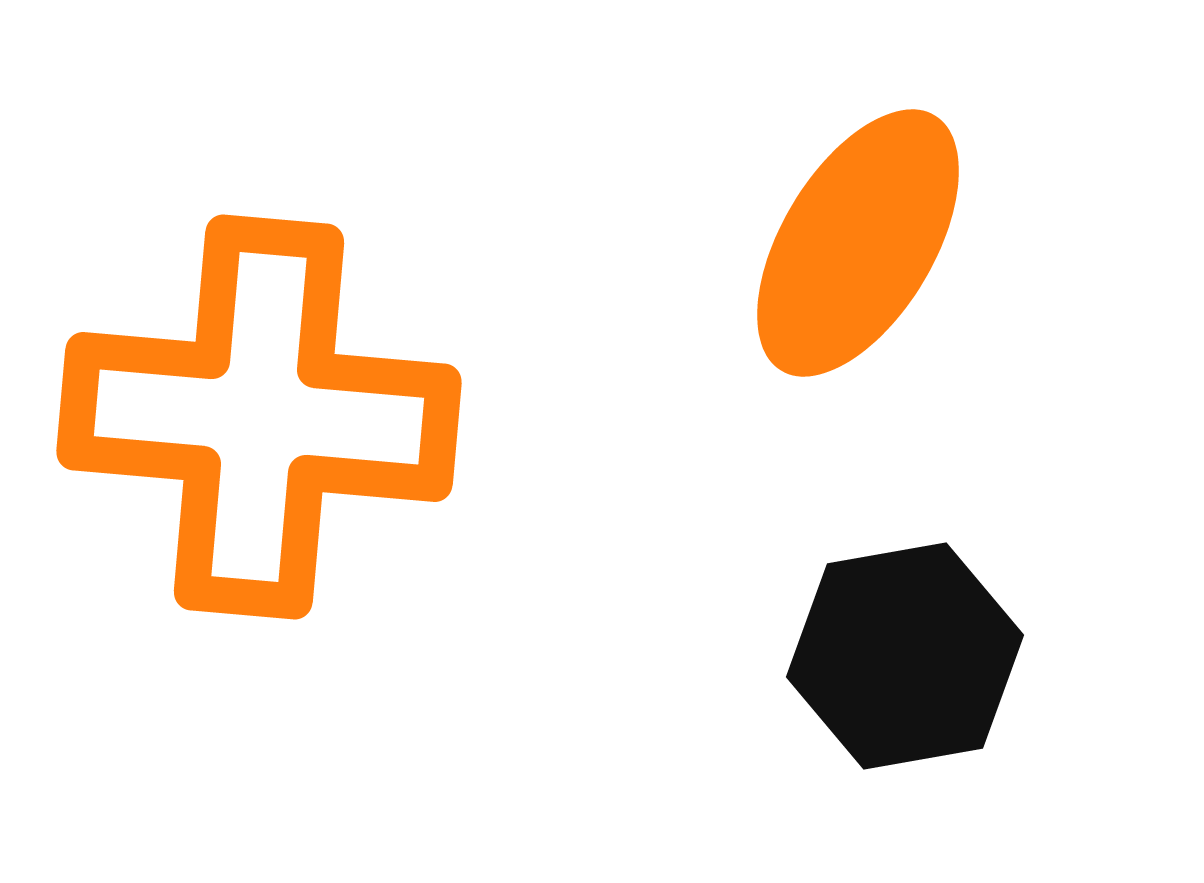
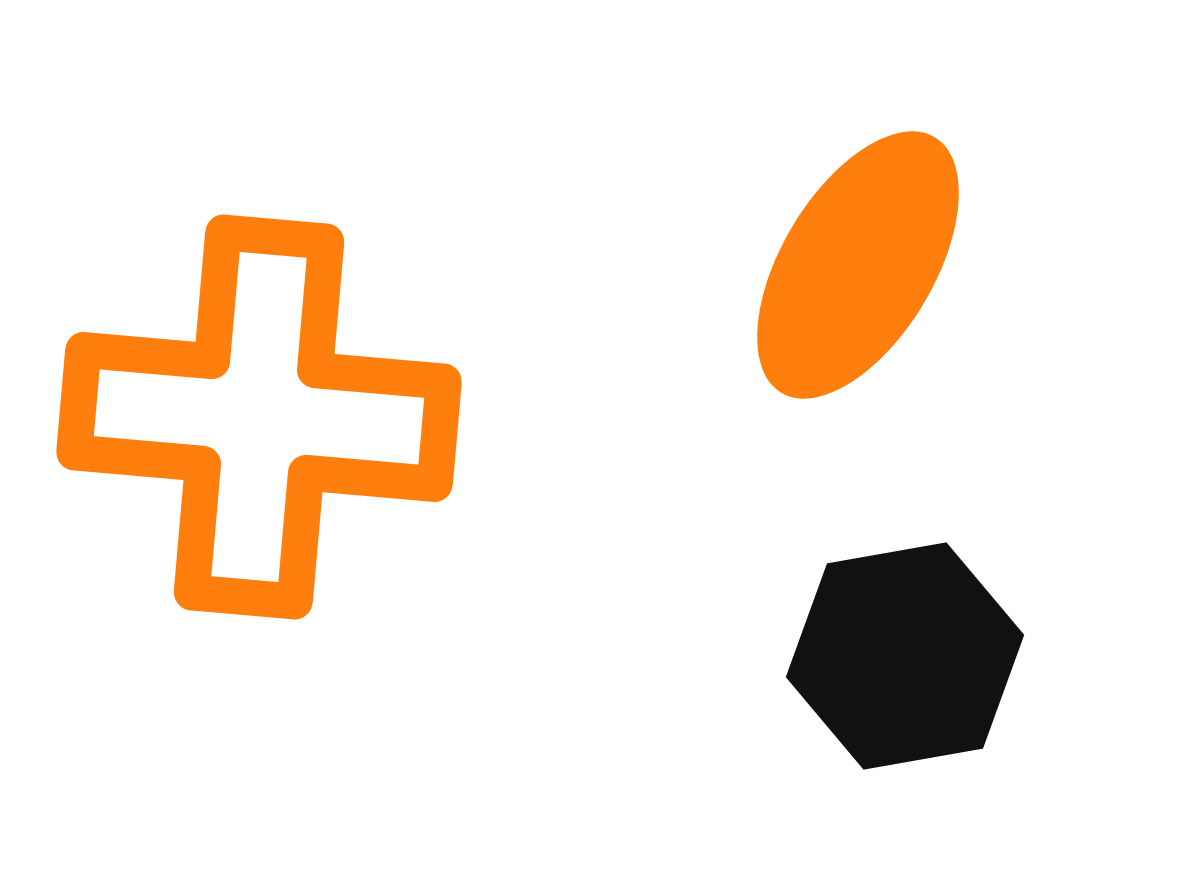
orange ellipse: moved 22 px down
